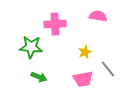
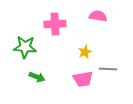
green star: moved 6 px left
gray line: rotated 48 degrees counterclockwise
green arrow: moved 2 px left
